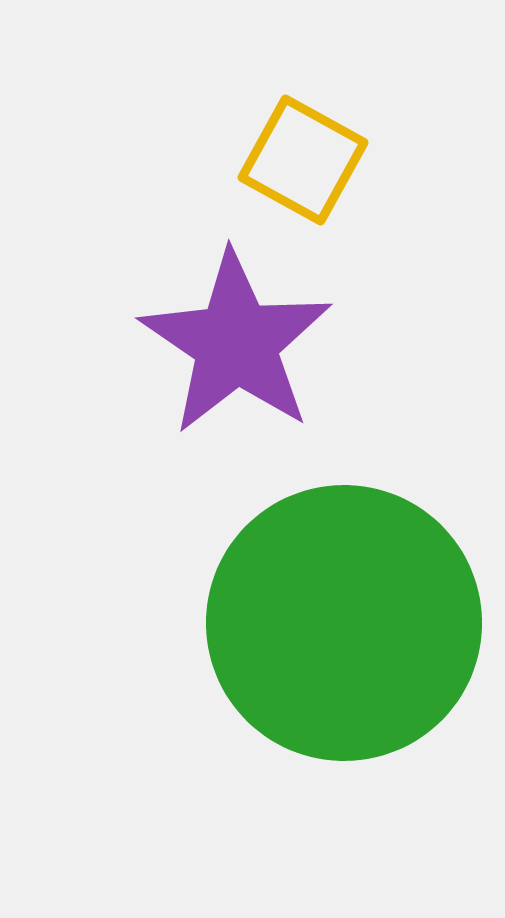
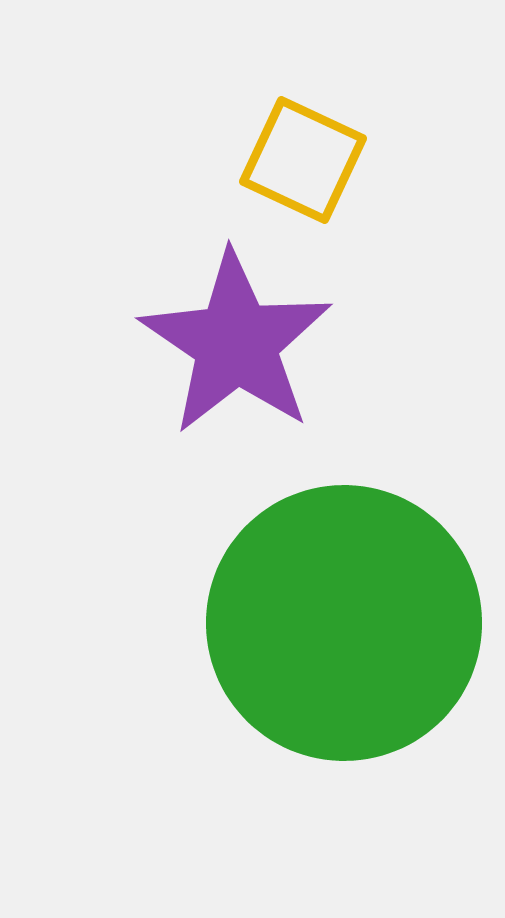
yellow square: rotated 4 degrees counterclockwise
